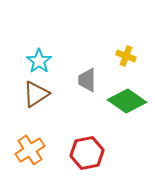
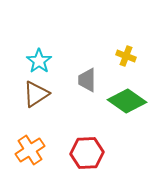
red hexagon: rotated 8 degrees clockwise
